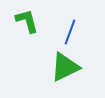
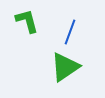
green triangle: rotated 8 degrees counterclockwise
